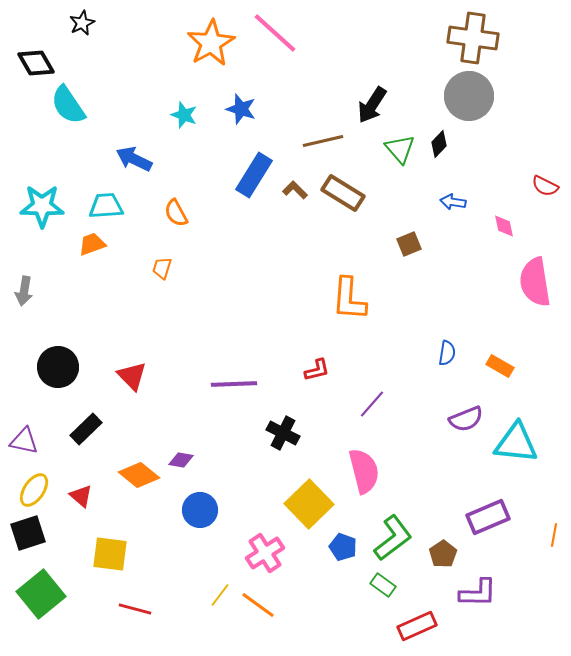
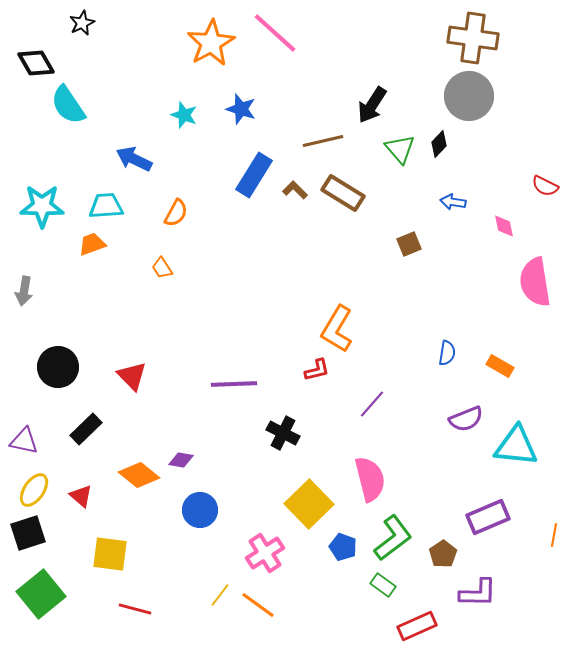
orange semicircle at (176, 213): rotated 124 degrees counterclockwise
orange trapezoid at (162, 268): rotated 50 degrees counterclockwise
orange L-shape at (349, 299): moved 12 px left, 30 px down; rotated 27 degrees clockwise
cyan triangle at (516, 443): moved 3 px down
pink semicircle at (364, 471): moved 6 px right, 8 px down
